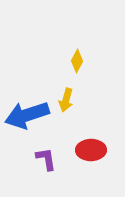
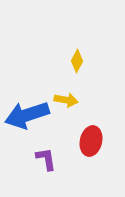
yellow arrow: rotated 95 degrees counterclockwise
red ellipse: moved 9 px up; rotated 76 degrees counterclockwise
